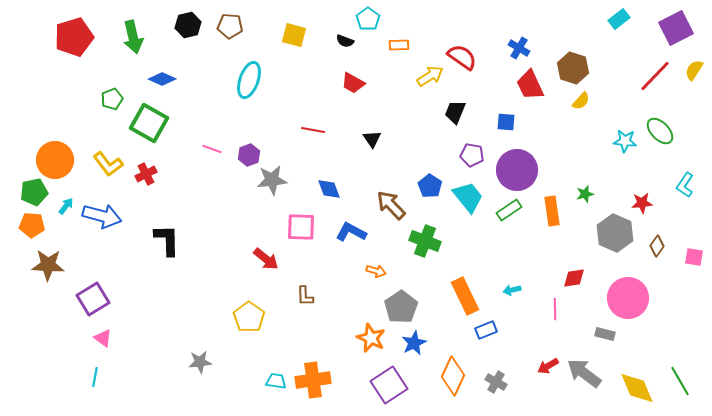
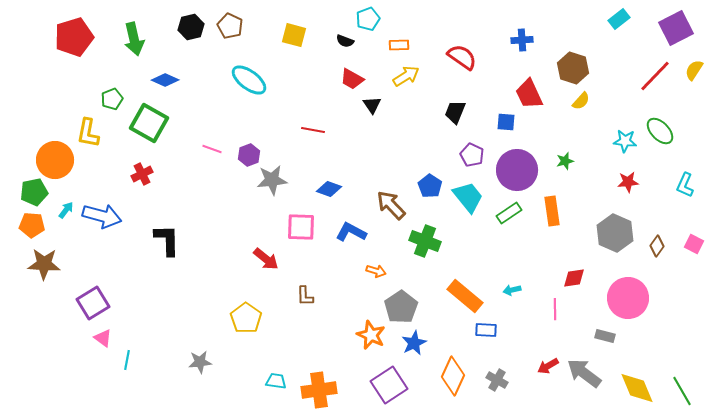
cyan pentagon at (368, 19): rotated 15 degrees clockwise
black hexagon at (188, 25): moved 3 px right, 2 px down
brown pentagon at (230, 26): rotated 20 degrees clockwise
green arrow at (133, 37): moved 1 px right, 2 px down
blue cross at (519, 48): moved 3 px right, 8 px up; rotated 35 degrees counterclockwise
yellow arrow at (430, 76): moved 24 px left
blue diamond at (162, 79): moved 3 px right, 1 px down
cyan ellipse at (249, 80): rotated 72 degrees counterclockwise
red trapezoid at (353, 83): moved 1 px left, 4 px up
red trapezoid at (530, 85): moved 1 px left, 9 px down
black triangle at (372, 139): moved 34 px up
purple pentagon at (472, 155): rotated 15 degrees clockwise
yellow L-shape at (108, 164): moved 20 px left, 31 px up; rotated 48 degrees clockwise
red cross at (146, 174): moved 4 px left
cyan L-shape at (685, 185): rotated 10 degrees counterclockwise
blue diamond at (329, 189): rotated 50 degrees counterclockwise
green star at (585, 194): moved 20 px left, 33 px up
red star at (642, 203): moved 14 px left, 21 px up
cyan arrow at (66, 206): moved 4 px down
green rectangle at (509, 210): moved 3 px down
pink square at (694, 257): moved 13 px up; rotated 18 degrees clockwise
brown star at (48, 265): moved 4 px left, 1 px up
orange rectangle at (465, 296): rotated 24 degrees counterclockwise
purple square at (93, 299): moved 4 px down
yellow pentagon at (249, 317): moved 3 px left, 1 px down
blue rectangle at (486, 330): rotated 25 degrees clockwise
gray rectangle at (605, 334): moved 2 px down
orange star at (371, 338): moved 3 px up
cyan line at (95, 377): moved 32 px right, 17 px up
orange cross at (313, 380): moved 6 px right, 10 px down
green line at (680, 381): moved 2 px right, 10 px down
gray cross at (496, 382): moved 1 px right, 2 px up
